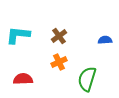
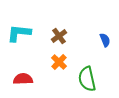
cyan L-shape: moved 1 px right, 2 px up
blue semicircle: rotated 72 degrees clockwise
orange cross: rotated 21 degrees counterclockwise
green semicircle: rotated 30 degrees counterclockwise
